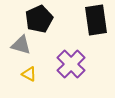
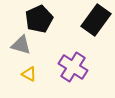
black rectangle: rotated 44 degrees clockwise
purple cross: moved 2 px right, 3 px down; rotated 12 degrees counterclockwise
